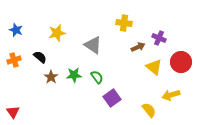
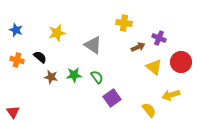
orange cross: moved 3 px right; rotated 32 degrees clockwise
brown star: rotated 24 degrees counterclockwise
